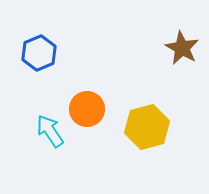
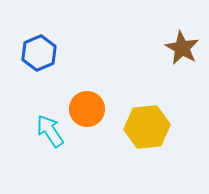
yellow hexagon: rotated 9 degrees clockwise
